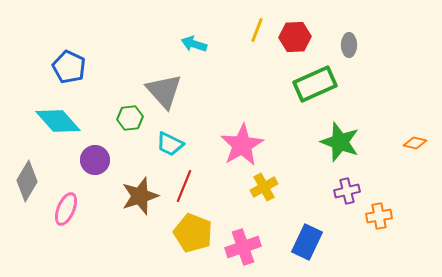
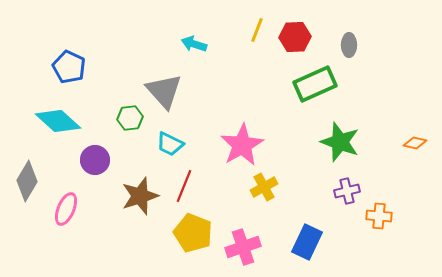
cyan diamond: rotated 6 degrees counterclockwise
orange cross: rotated 15 degrees clockwise
